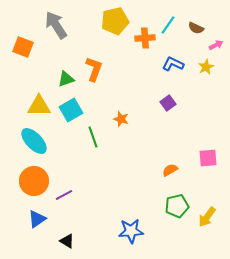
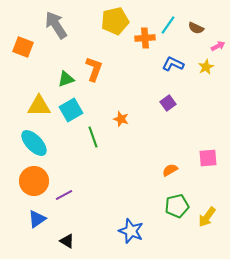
pink arrow: moved 2 px right, 1 px down
cyan ellipse: moved 2 px down
blue star: rotated 25 degrees clockwise
